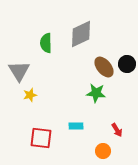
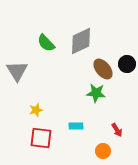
gray diamond: moved 7 px down
green semicircle: rotated 42 degrees counterclockwise
brown ellipse: moved 1 px left, 2 px down
gray triangle: moved 2 px left
yellow star: moved 6 px right, 15 px down
